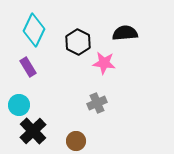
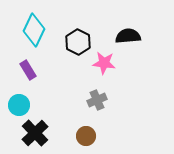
black semicircle: moved 3 px right, 3 px down
purple rectangle: moved 3 px down
gray cross: moved 3 px up
black cross: moved 2 px right, 2 px down
brown circle: moved 10 px right, 5 px up
